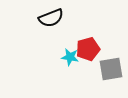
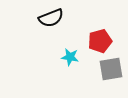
red pentagon: moved 12 px right, 8 px up
